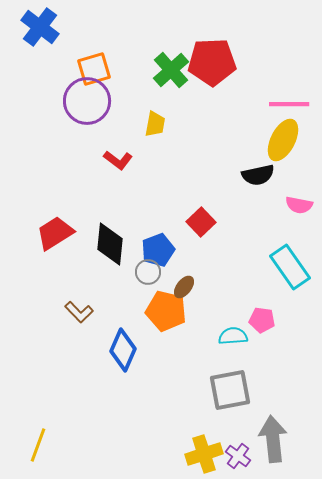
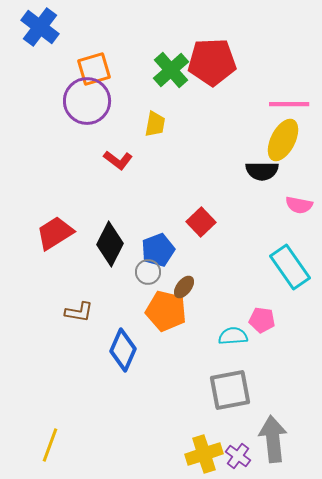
black semicircle: moved 4 px right, 4 px up; rotated 12 degrees clockwise
black diamond: rotated 21 degrees clockwise
brown L-shape: rotated 36 degrees counterclockwise
yellow line: moved 12 px right
